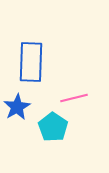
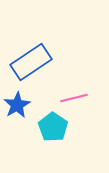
blue rectangle: rotated 54 degrees clockwise
blue star: moved 2 px up
